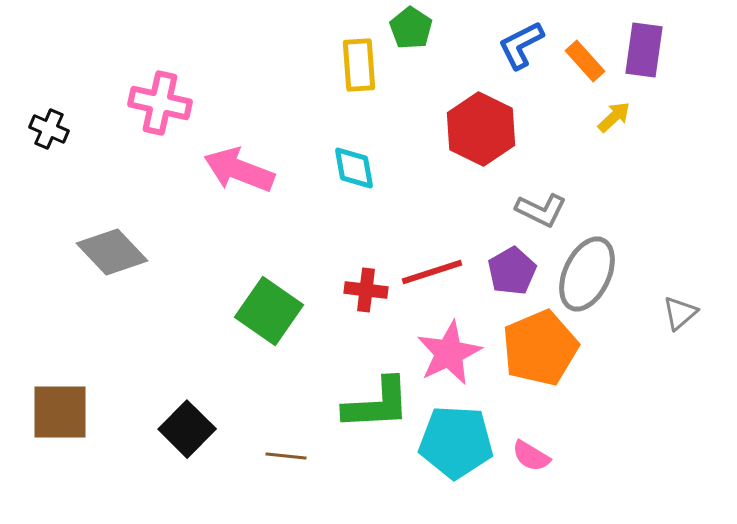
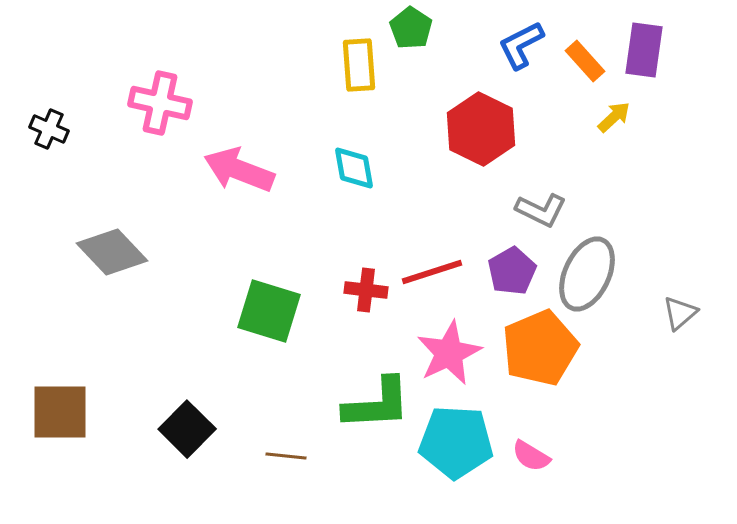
green square: rotated 18 degrees counterclockwise
